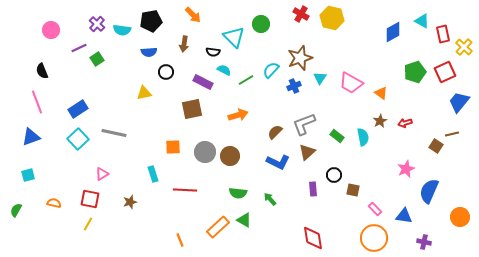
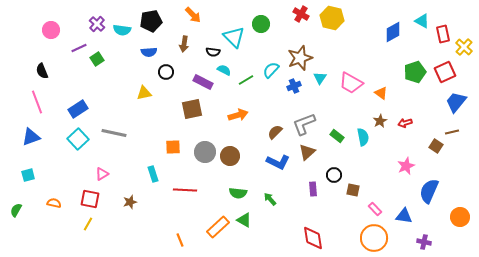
blue trapezoid at (459, 102): moved 3 px left
brown line at (452, 134): moved 2 px up
pink star at (406, 169): moved 3 px up
